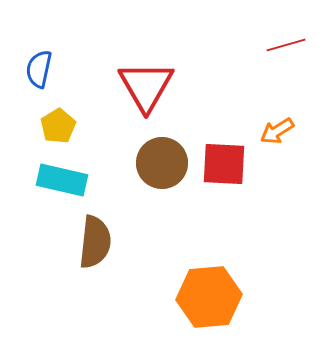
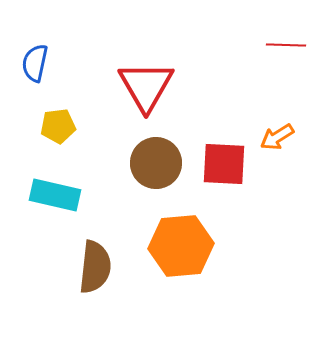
red line: rotated 18 degrees clockwise
blue semicircle: moved 4 px left, 6 px up
yellow pentagon: rotated 24 degrees clockwise
orange arrow: moved 6 px down
brown circle: moved 6 px left
cyan rectangle: moved 7 px left, 15 px down
brown semicircle: moved 25 px down
orange hexagon: moved 28 px left, 51 px up
